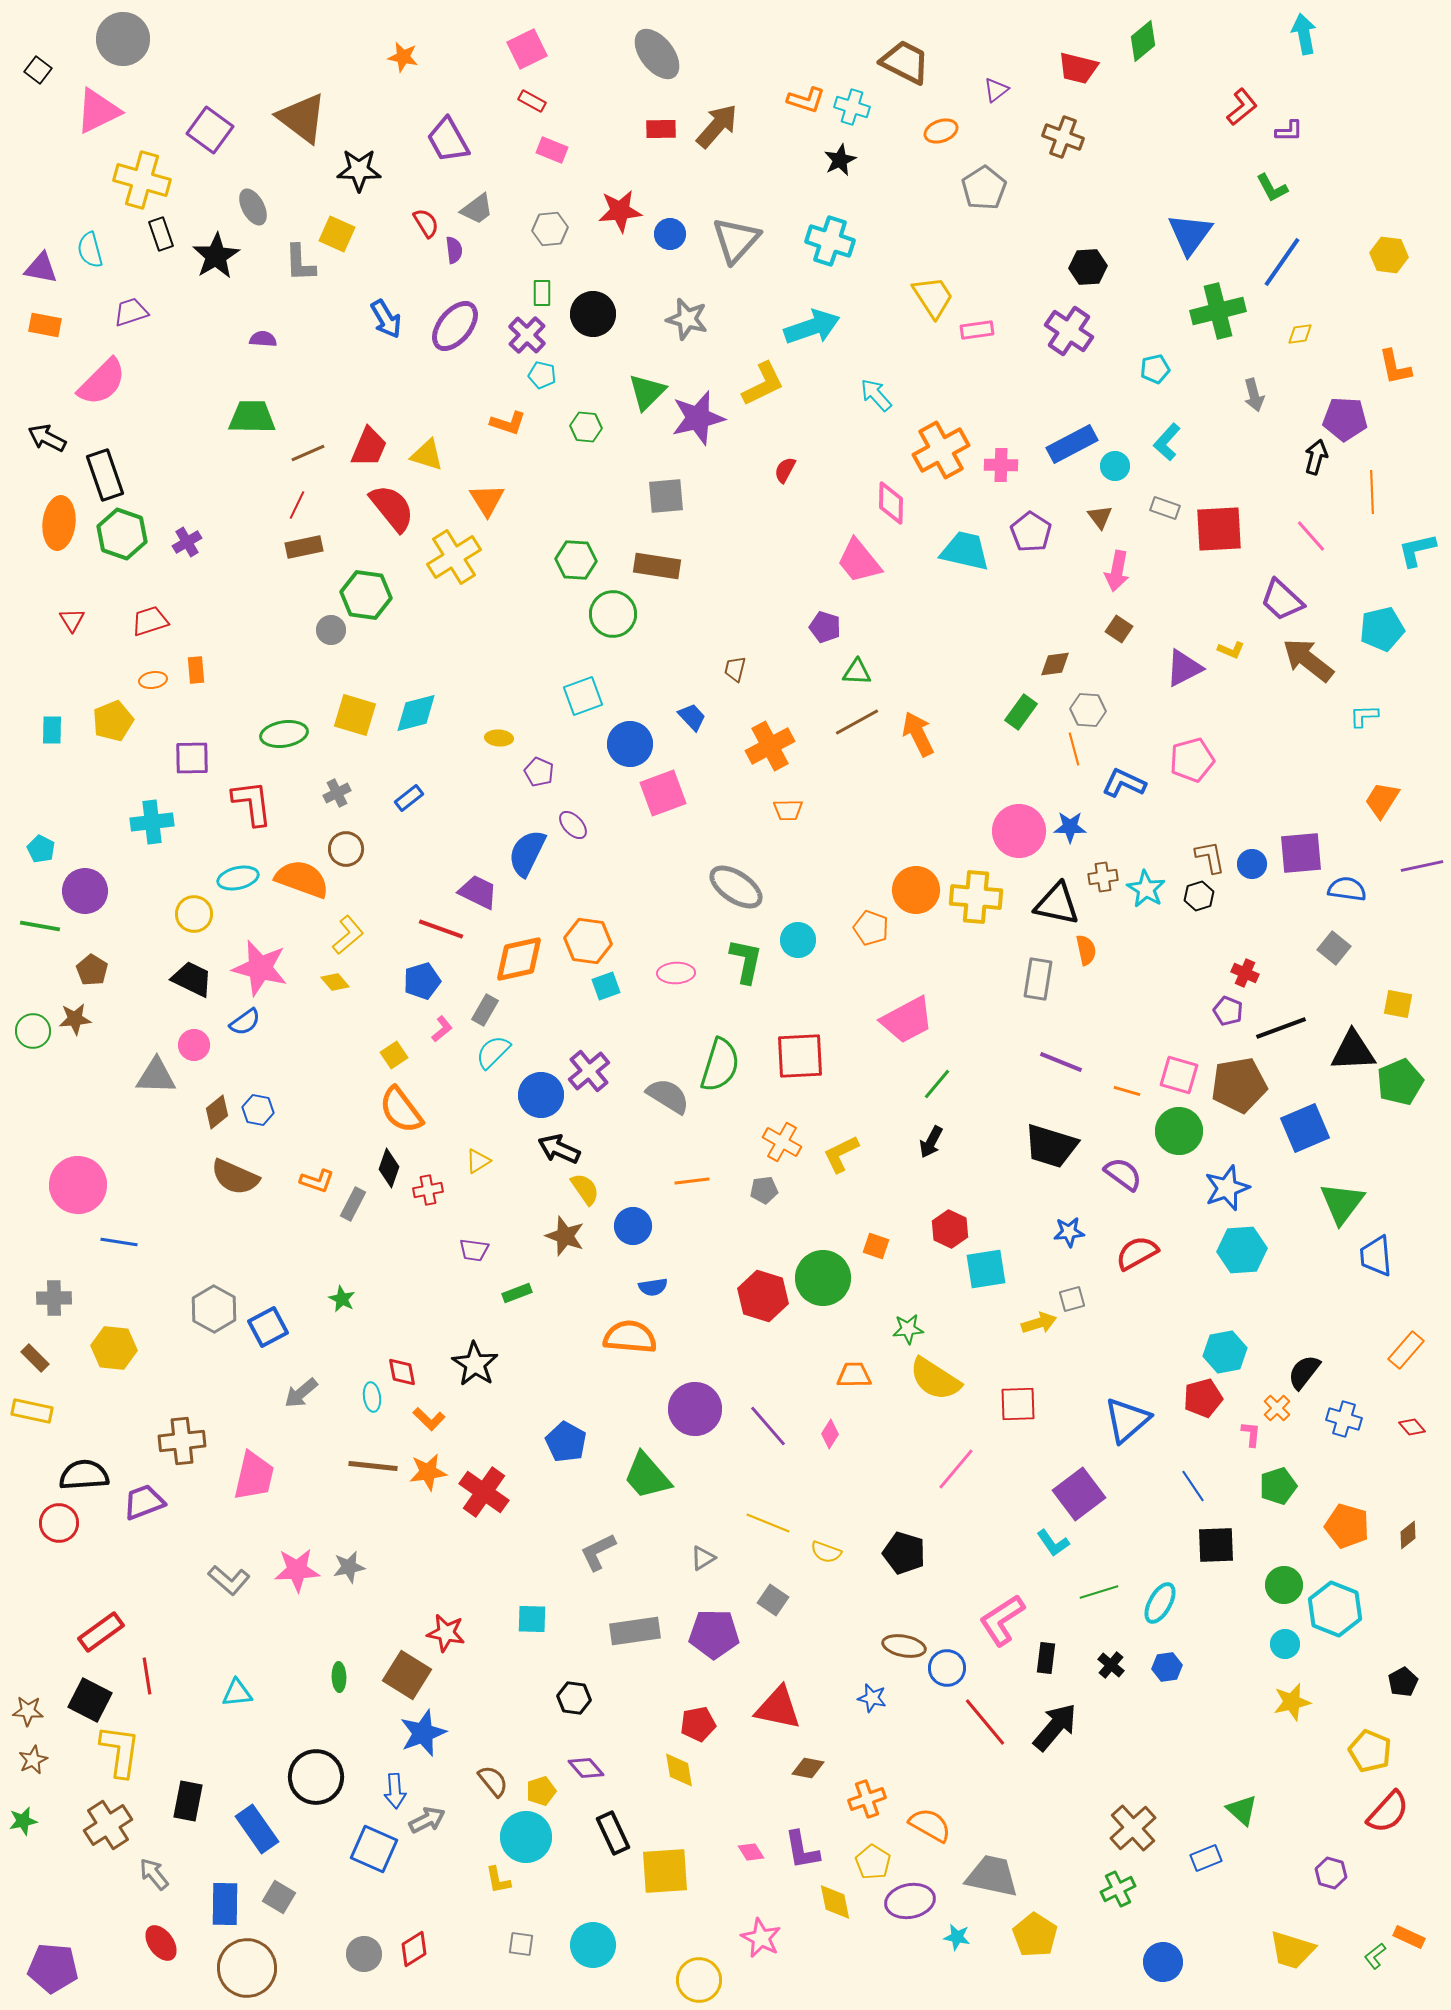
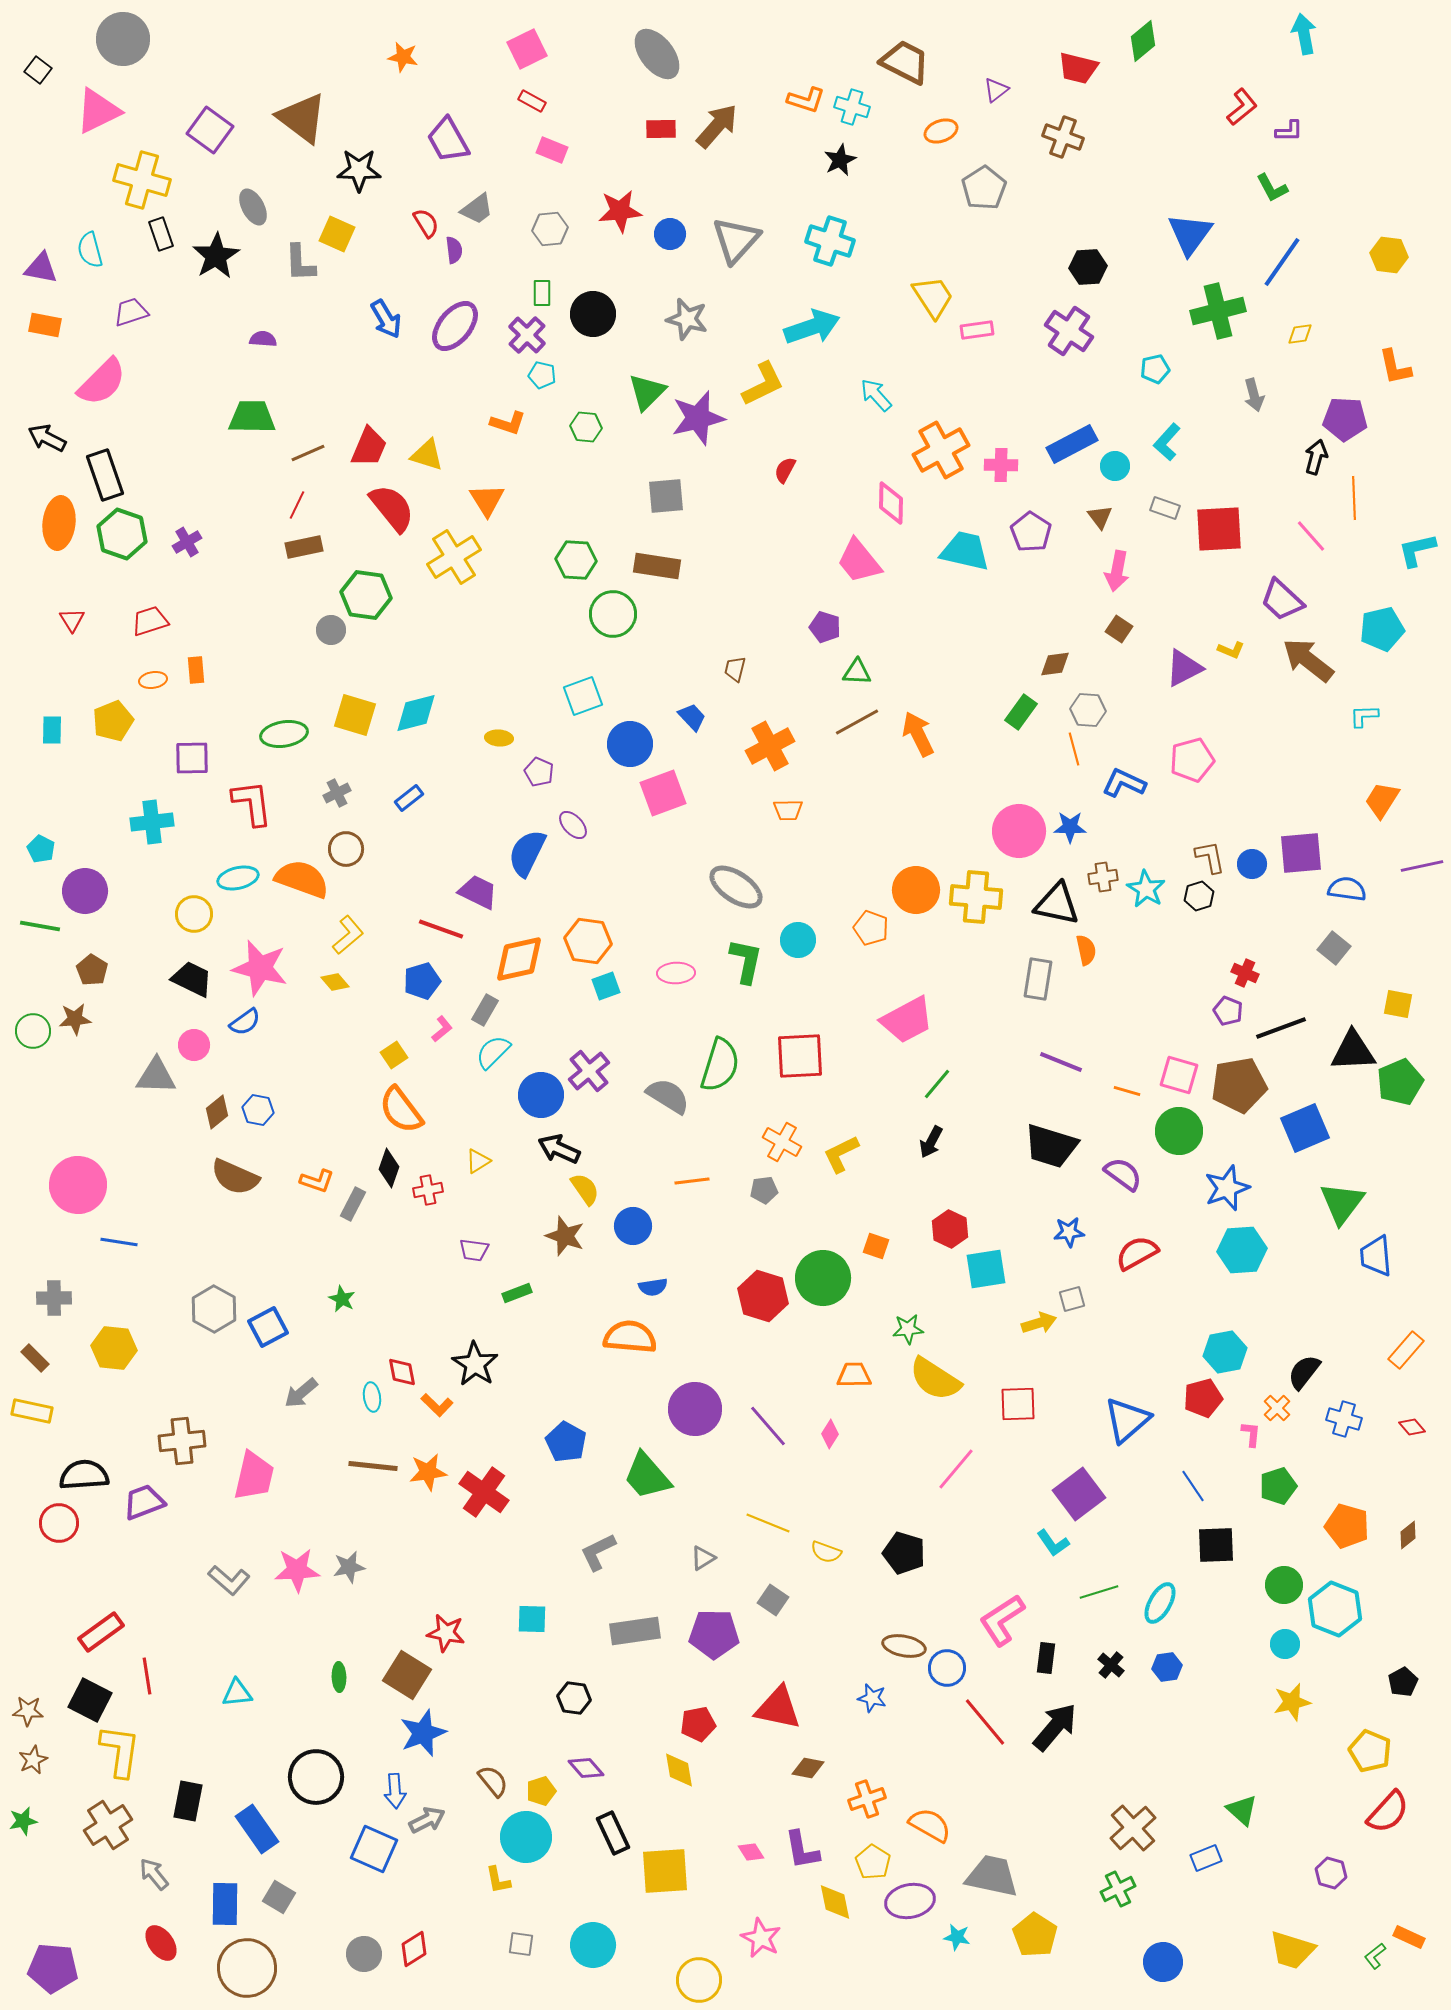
orange line at (1372, 492): moved 18 px left, 6 px down
orange L-shape at (429, 1419): moved 8 px right, 14 px up
